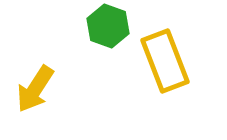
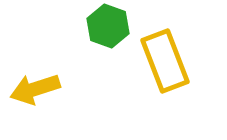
yellow arrow: rotated 39 degrees clockwise
